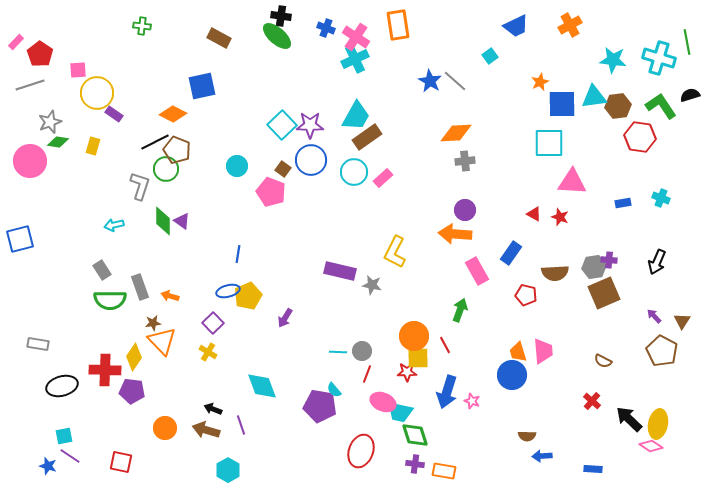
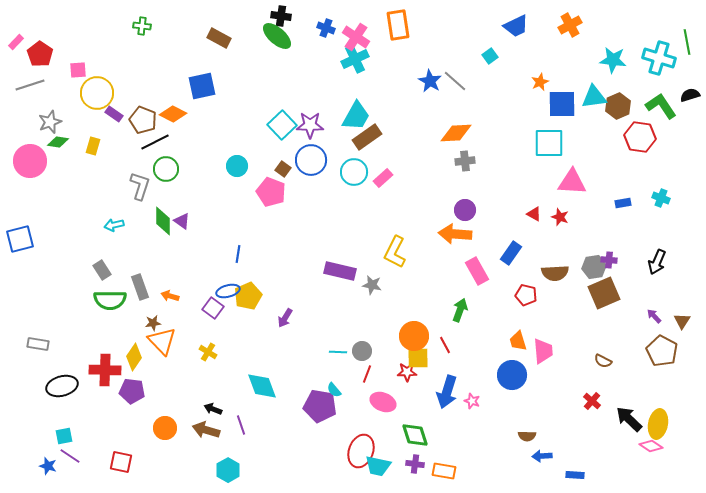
brown hexagon at (618, 106): rotated 15 degrees counterclockwise
brown pentagon at (177, 150): moved 34 px left, 30 px up
purple square at (213, 323): moved 15 px up; rotated 10 degrees counterclockwise
orange trapezoid at (518, 352): moved 11 px up
cyan trapezoid at (400, 412): moved 22 px left, 54 px down
blue rectangle at (593, 469): moved 18 px left, 6 px down
